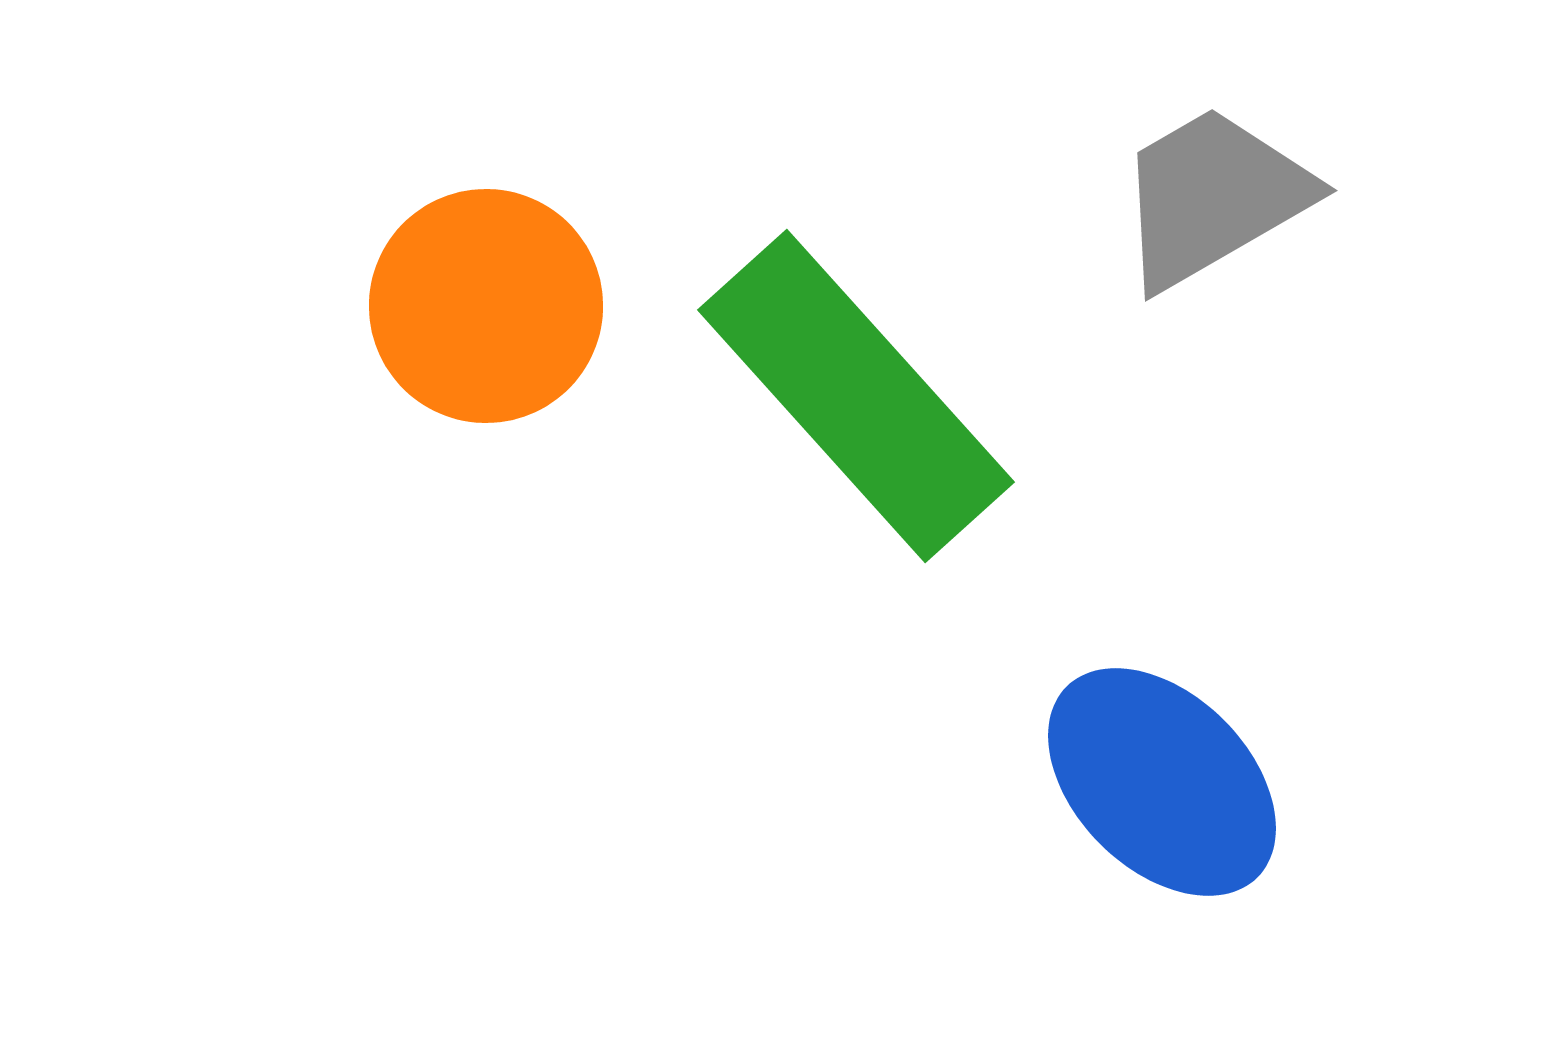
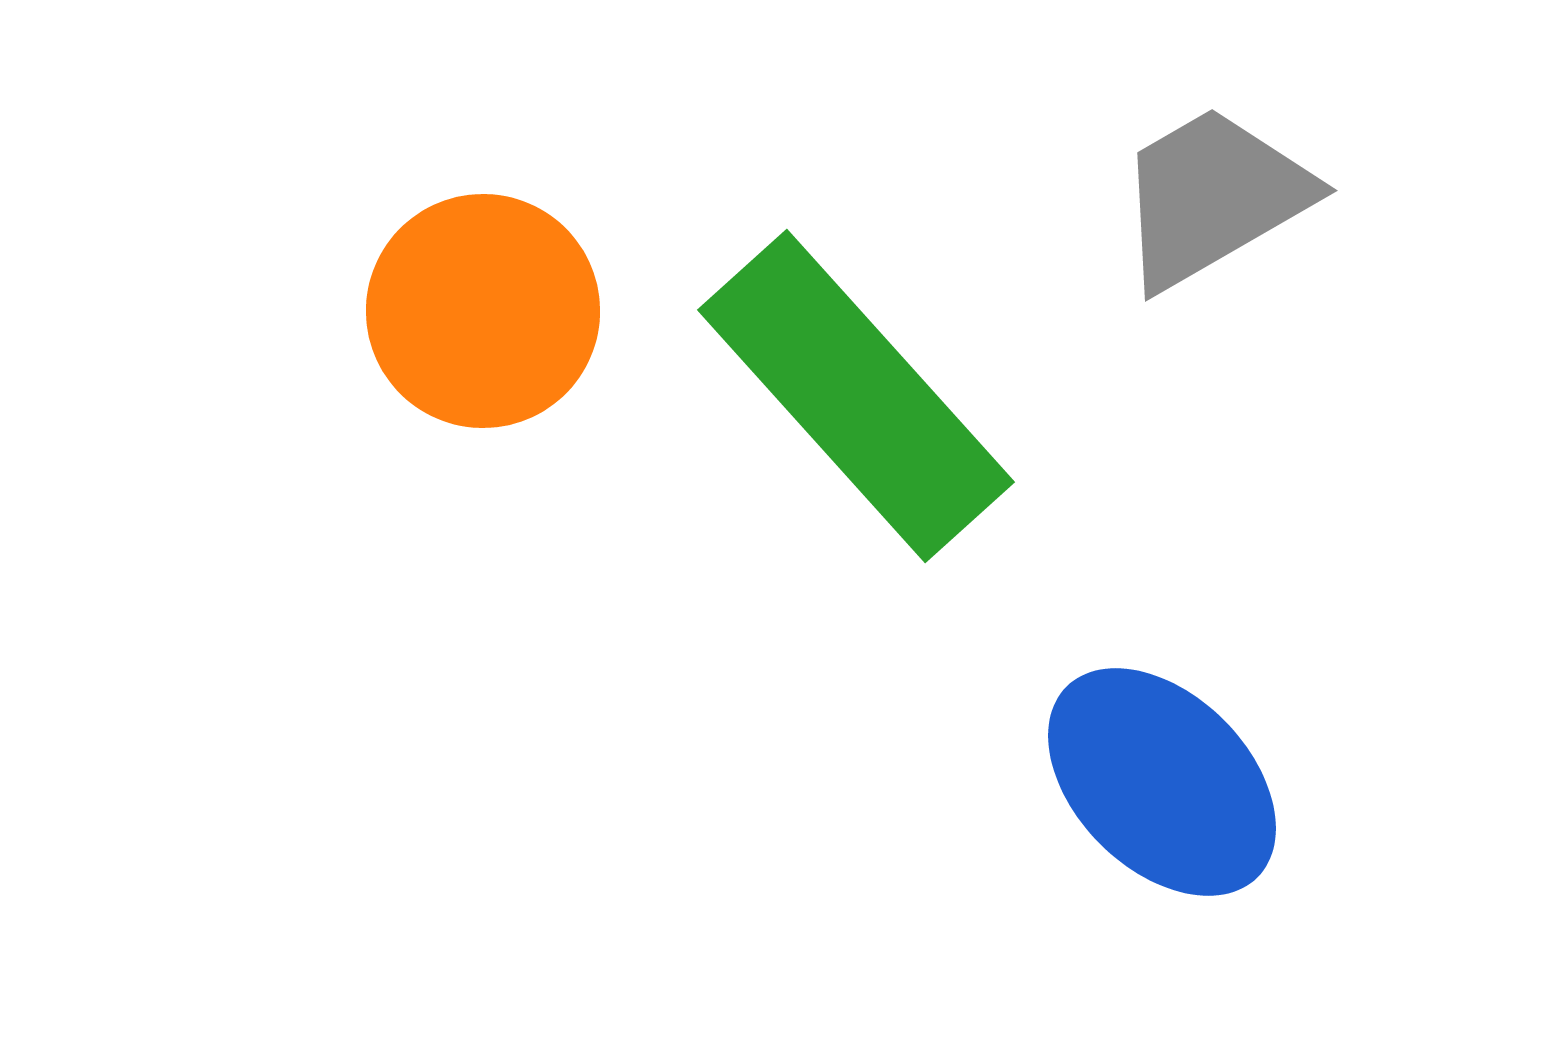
orange circle: moved 3 px left, 5 px down
